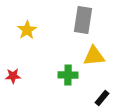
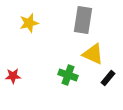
yellow star: moved 2 px right, 7 px up; rotated 18 degrees clockwise
yellow triangle: moved 1 px left, 2 px up; rotated 30 degrees clockwise
green cross: rotated 18 degrees clockwise
black rectangle: moved 6 px right, 20 px up
